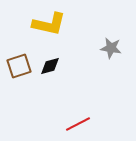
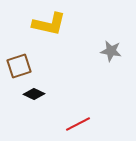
gray star: moved 3 px down
black diamond: moved 16 px left, 28 px down; rotated 40 degrees clockwise
